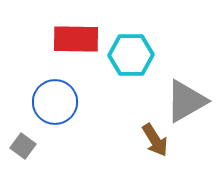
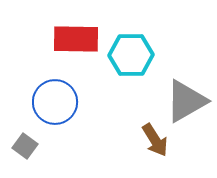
gray square: moved 2 px right
